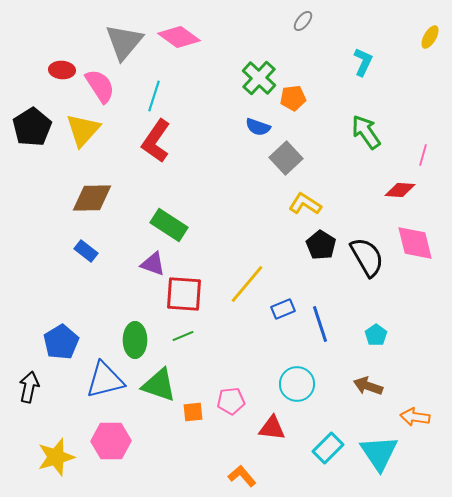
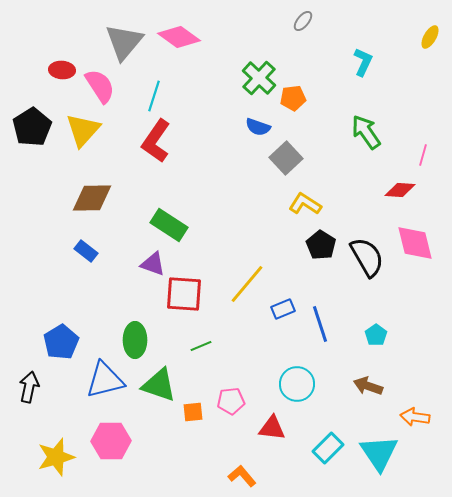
green line at (183, 336): moved 18 px right, 10 px down
